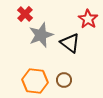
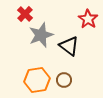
black triangle: moved 1 px left, 3 px down
orange hexagon: moved 2 px right, 1 px up; rotated 15 degrees counterclockwise
